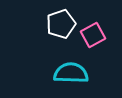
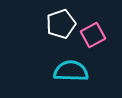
cyan semicircle: moved 2 px up
